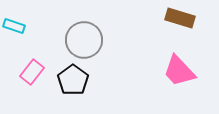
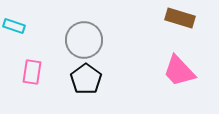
pink rectangle: rotated 30 degrees counterclockwise
black pentagon: moved 13 px right, 1 px up
